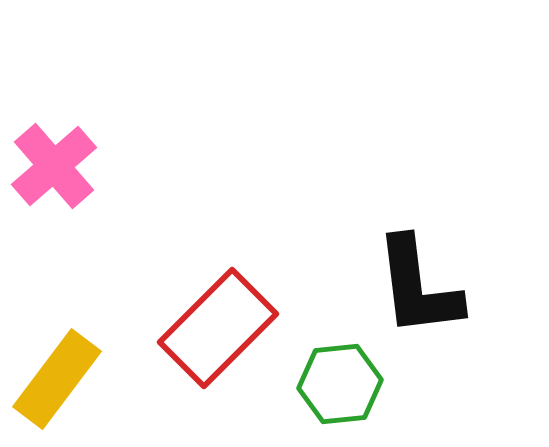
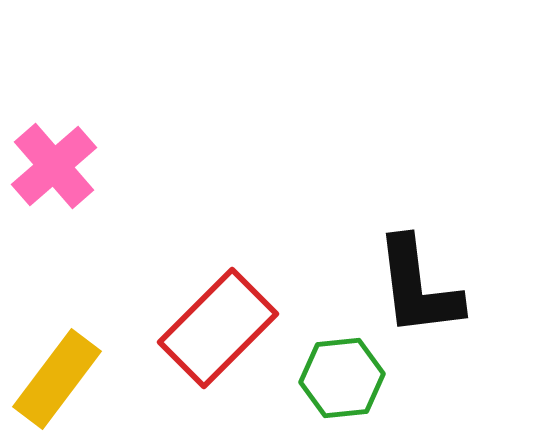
green hexagon: moved 2 px right, 6 px up
